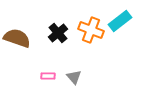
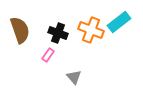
cyan rectangle: moved 1 px left, 1 px down
black cross: rotated 30 degrees counterclockwise
brown semicircle: moved 3 px right, 8 px up; rotated 52 degrees clockwise
pink rectangle: moved 21 px up; rotated 56 degrees counterclockwise
